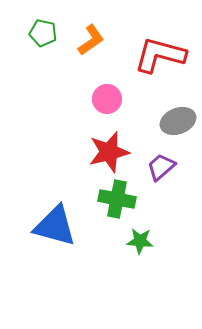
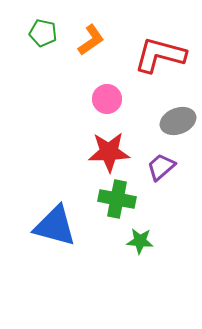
red star: rotated 12 degrees clockwise
